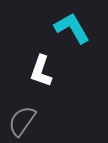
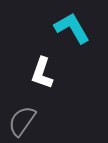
white L-shape: moved 1 px right, 2 px down
